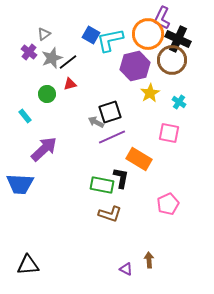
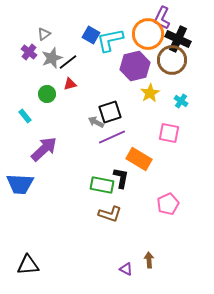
cyan cross: moved 2 px right, 1 px up
